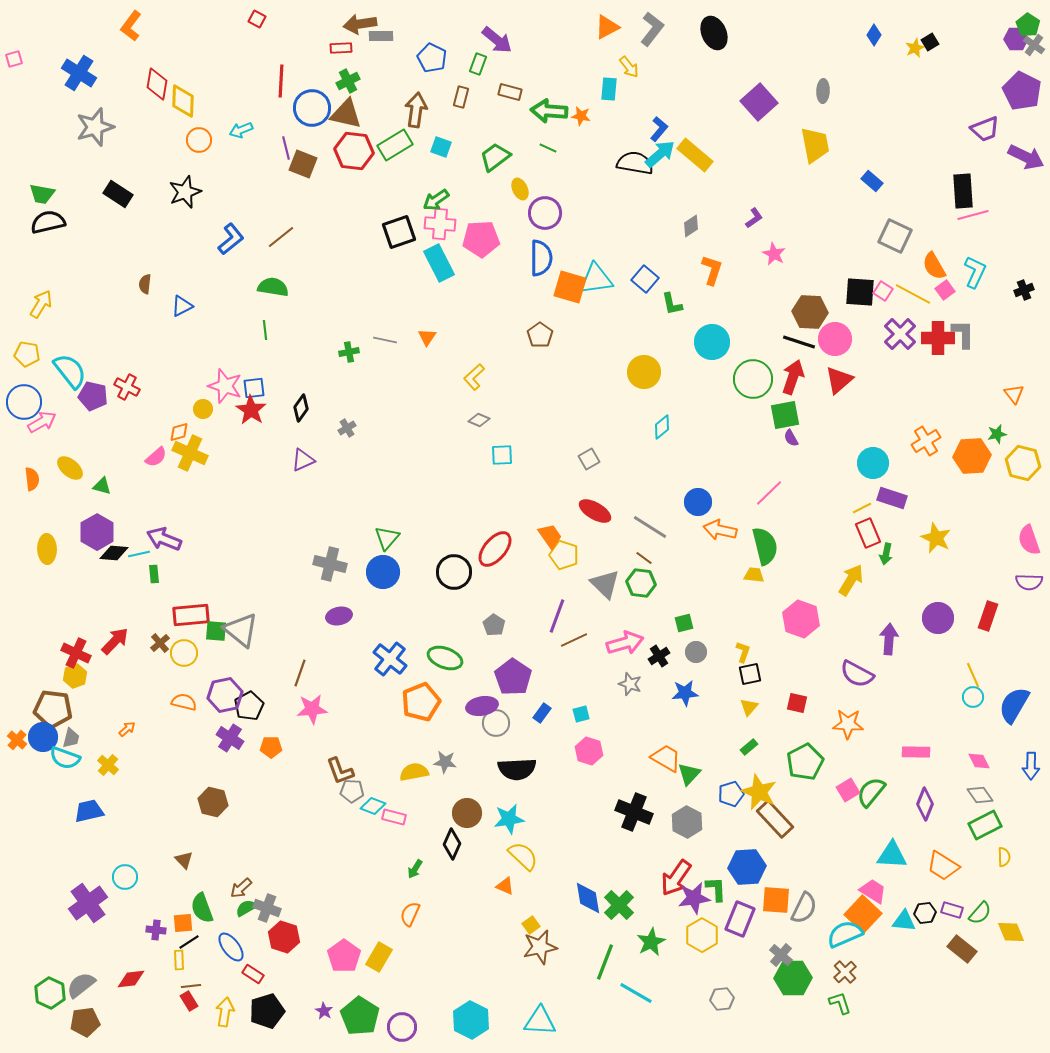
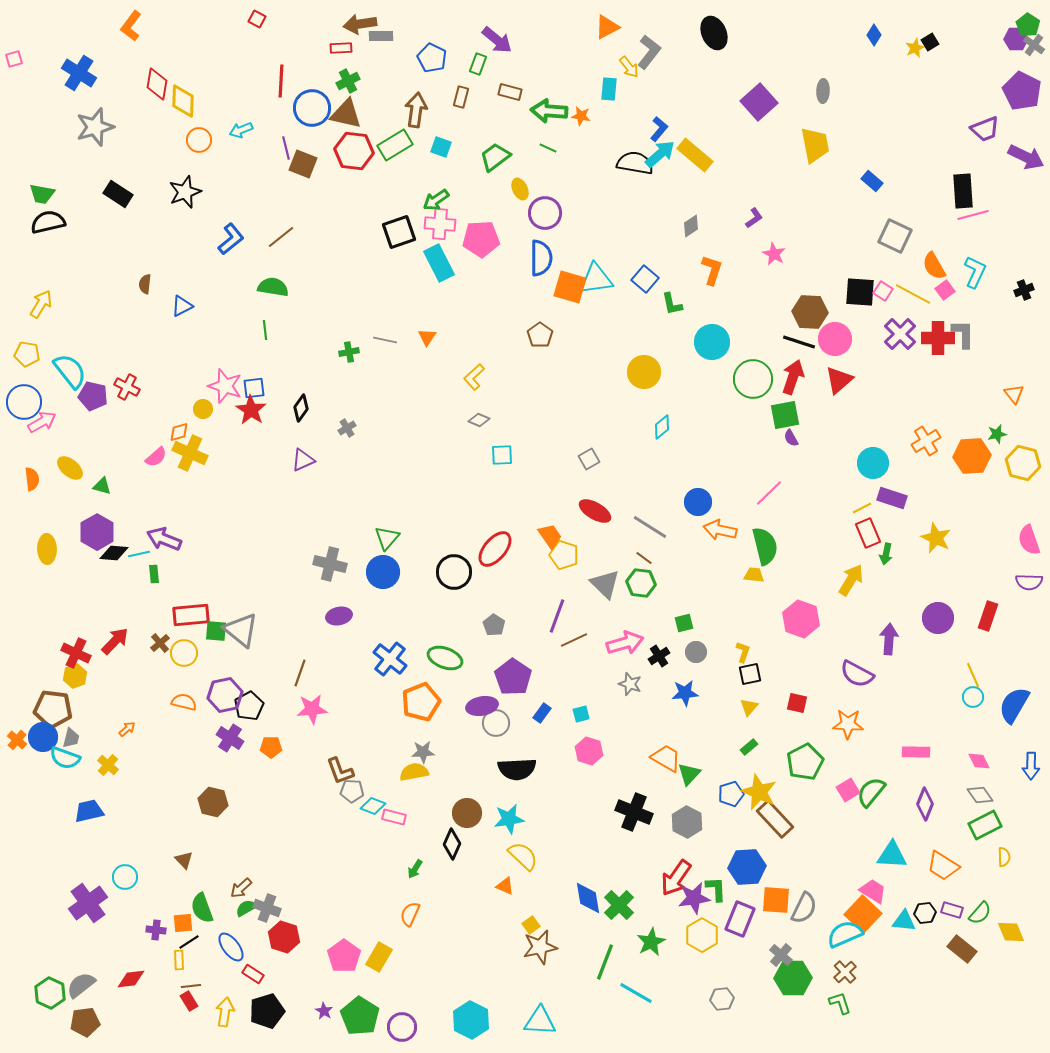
gray L-shape at (652, 29): moved 3 px left, 23 px down
gray star at (445, 762): moved 22 px left, 10 px up; rotated 10 degrees counterclockwise
